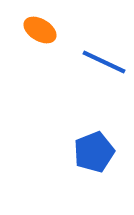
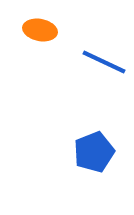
orange ellipse: rotated 20 degrees counterclockwise
